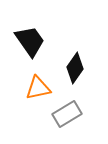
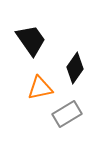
black trapezoid: moved 1 px right, 1 px up
orange triangle: moved 2 px right
